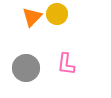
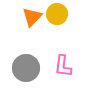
pink L-shape: moved 3 px left, 2 px down
